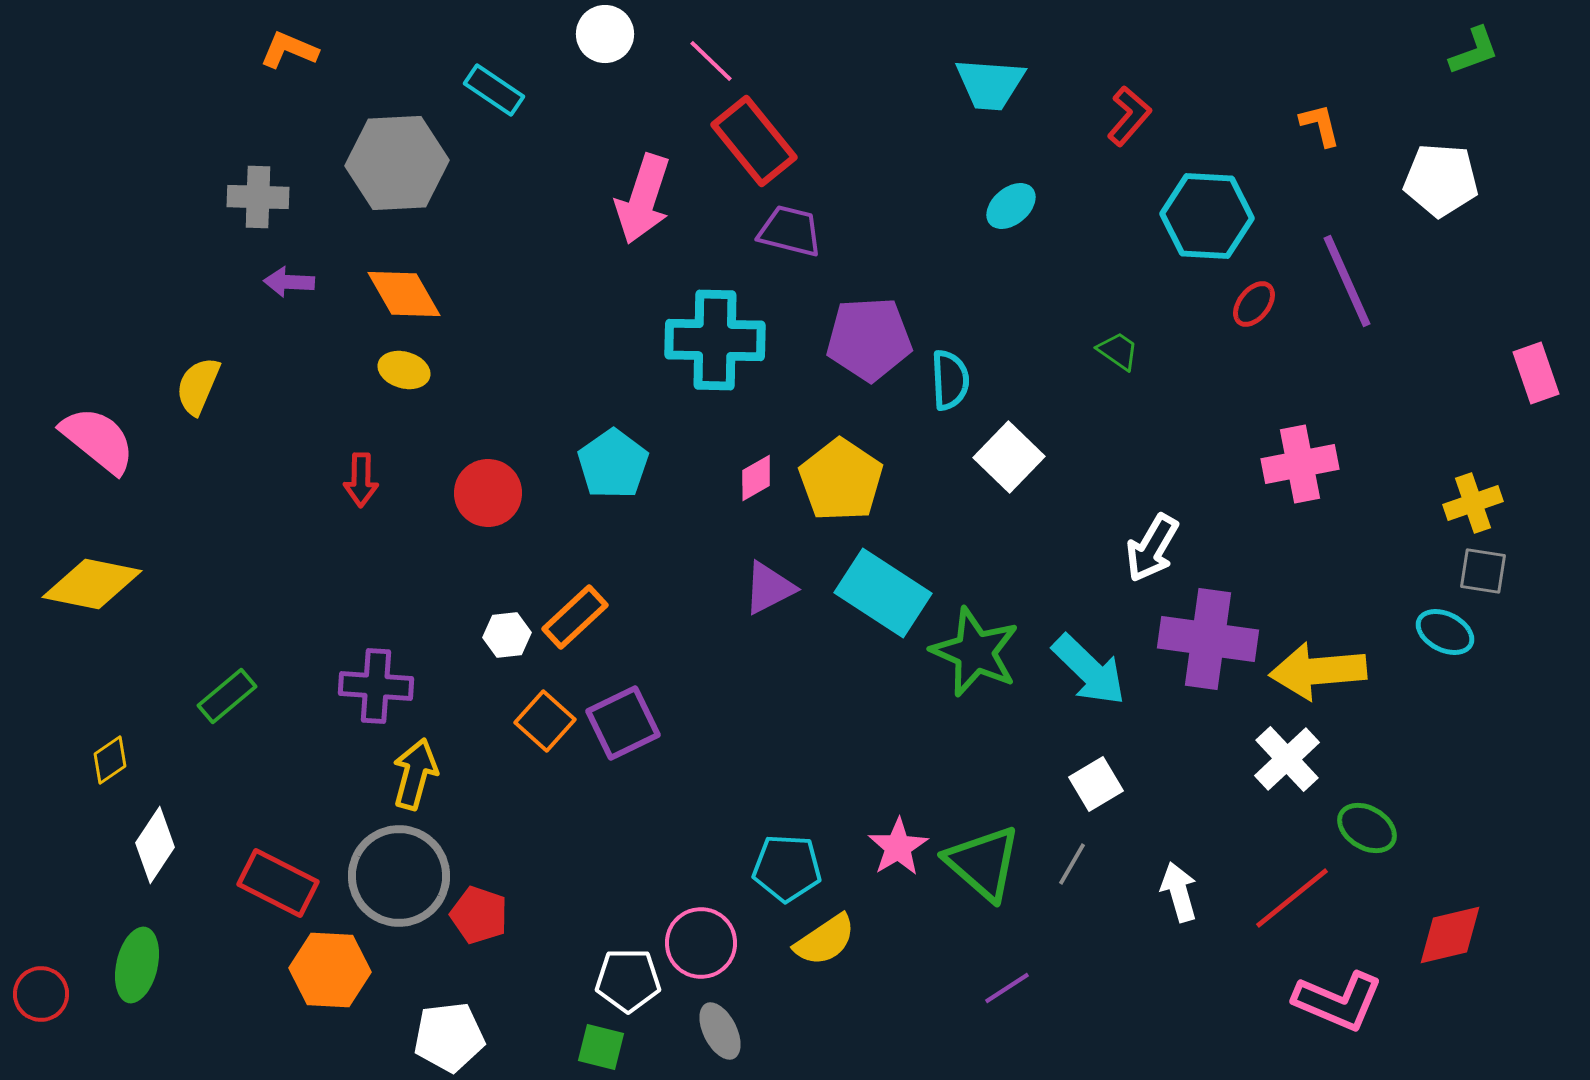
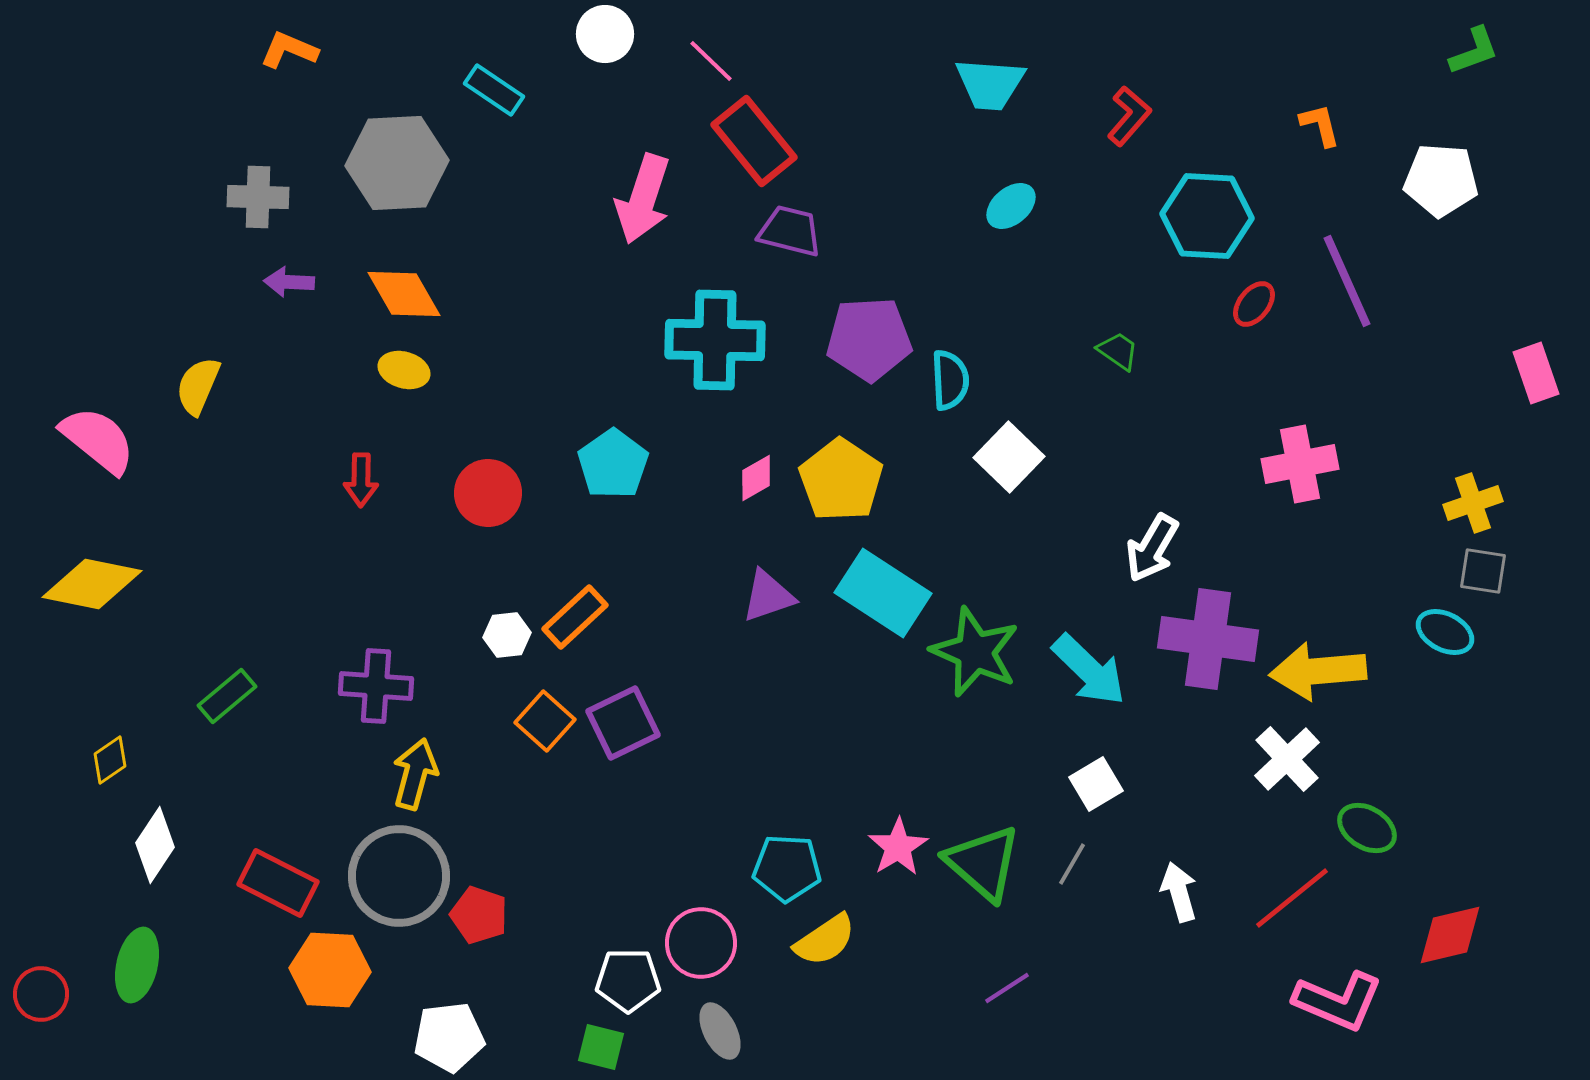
purple triangle at (769, 588): moved 1 px left, 8 px down; rotated 8 degrees clockwise
